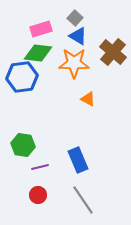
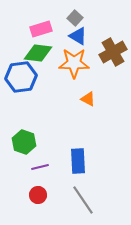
brown cross: rotated 20 degrees clockwise
blue hexagon: moved 1 px left
green hexagon: moved 1 px right, 3 px up; rotated 10 degrees clockwise
blue rectangle: moved 1 px down; rotated 20 degrees clockwise
